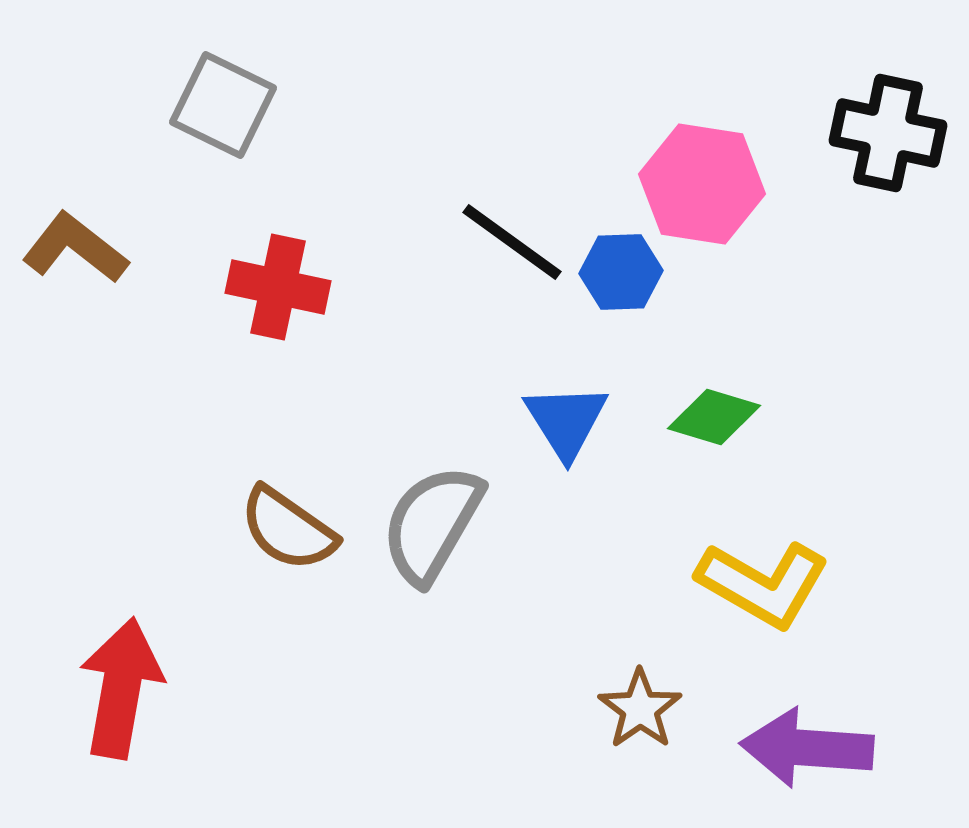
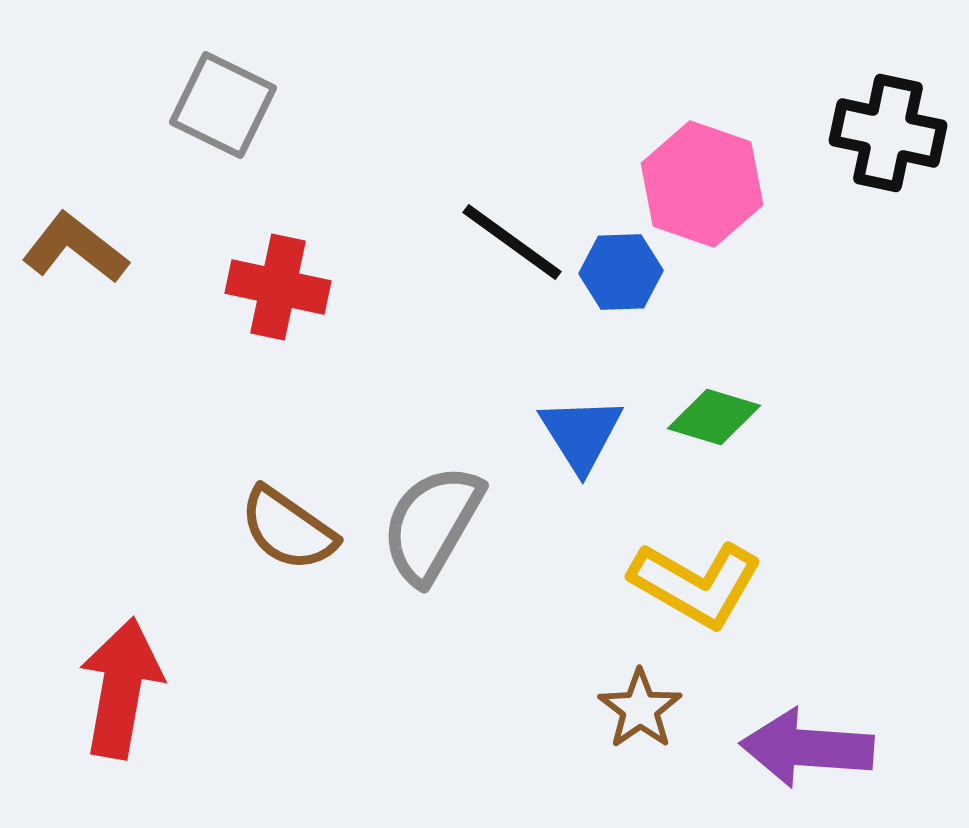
pink hexagon: rotated 10 degrees clockwise
blue triangle: moved 15 px right, 13 px down
yellow L-shape: moved 67 px left
